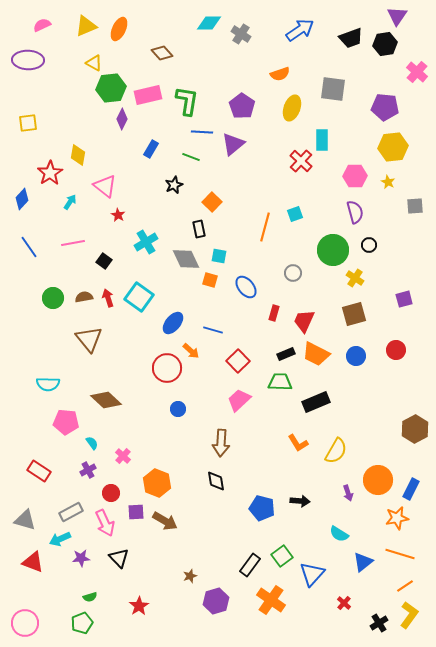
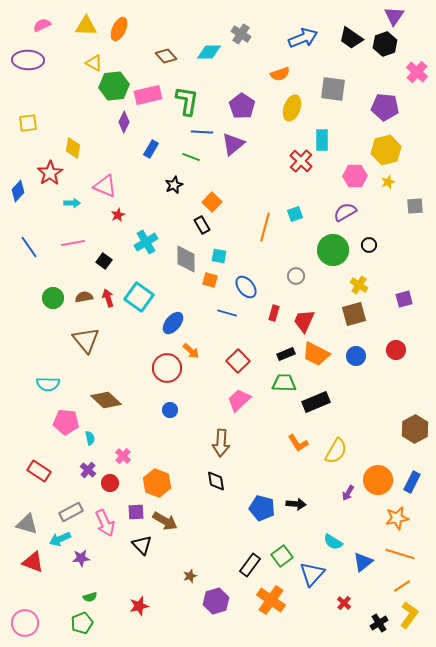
purple triangle at (397, 16): moved 3 px left
cyan diamond at (209, 23): moved 29 px down
yellow triangle at (86, 26): rotated 25 degrees clockwise
blue arrow at (300, 30): moved 3 px right, 8 px down; rotated 12 degrees clockwise
black trapezoid at (351, 38): rotated 55 degrees clockwise
black hexagon at (385, 44): rotated 10 degrees counterclockwise
brown diamond at (162, 53): moved 4 px right, 3 px down
green hexagon at (111, 88): moved 3 px right, 2 px up
purple diamond at (122, 119): moved 2 px right, 3 px down
yellow hexagon at (393, 147): moved 7 px left, 3 px down; rotated 8 degrees counterclockwise
yellow diamond at (78, 155): moved 5 px left, 7 px up
yellow star at (388, 182): rotated 24 degrees clockwise
pink triangle at (105, 186): rotated 15 degrees counterclockwise
blue diamond at (22, 199): moved 4 px left, 8 px up
cyan arrow at (70, 202): moved 2 px right, 1 px down; rotated 56 degrees clockwise
purple semicircle at (355, 212): moved 10 px left; rotated 105 degrees counterclockwise
red star at (118, 215): rotated 16 degrees clockwise
black rectangle at (199, 229): moved 3 px right, 4 px up; rotated 18 degrees counterclockwise
gray diamond at (186, 259): rotated 24 degrees clockwise
gray circle at (293, 273): moved 3 px right, 3 px down
yellow cross at (355, 278): moved 4 px right, 7 px down
blue line at (213, 330): moved 14 px right, 17 px up
brown triangle at (89, 339): moved 3 px left, 1 px down
green trapezoid at (280, 382): moved 4 px right, 1 px down
blue circle at (178, 409): moved 8 px left, 1 px down
cyan semicircle at (92, 443): moved 2 px left, 5 px up; rotated 24 degrees clockwise
purple cross at (88, 470): rotated 21 degrees counterclockwise
blue rectangle at (411, 489): moved 1 px right, 7 px up
red circle at (111, 493): moved 1 px left, 10 px up
purple arrow at (348, 493): rotated 49 degrees clockwise
black arrow at (300, 501): moved 4 px left, 3 px down
gray triangle at (25, 520): moved 2 px right, 4 px down
cyan semicircle at (339, 534): moved 6 px left, 8 px down
black triangle at (119, 558): moved 23 px right, 13 px up
orange line at (405, 586): moved 3 px left
red star at (139, 606): rotated 18 degrees clockwise
